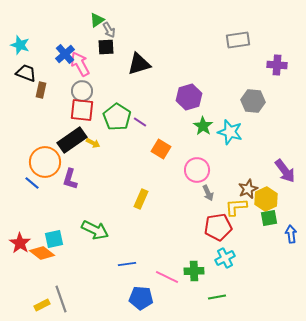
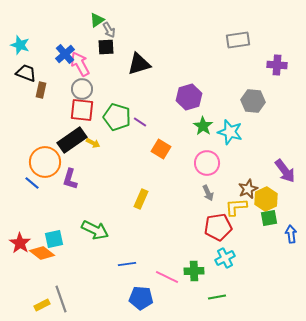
gray circle at (82, 91): moved 2 px up
green pentagon at (117, 117): rotated 16 degrees counterclockwise
pink circle at (197, 170): moved 10 px right, 7 px up
